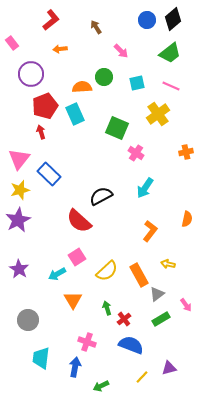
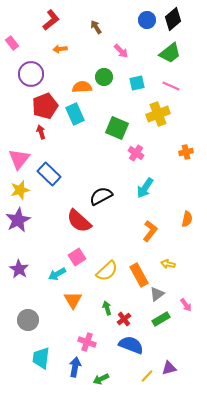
yellow cross at (158, 114): rotated 15 degrees clockwise
yellow line at (142, 377): moved 5 px right, 1 px up
green arrow at (101, 386): moved 7 px up
